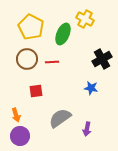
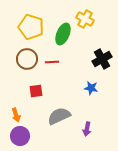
yellow pentagon: rotated 10 degrees counterclockwise
gray semicircle: moved 1 px left, 2 px up; rotated 10 degrees clockwise
